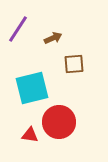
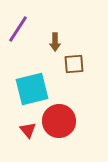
brown arrow: moved 2 px right, 4 px down; rotated 114 degrees clockwise
cyan square: moved 1 px down
red circle: moved 1 px up
red triangle: moved 2 px left, 5 px up; rotated 42 degrees clockwise
